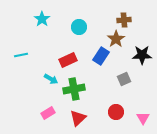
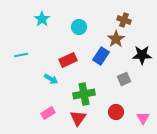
brown cross: rotated 24 degrees clockwise
green cross: moved 10 px right, 5 px down
red triangle: rotated 12 degrees counterclockwise
